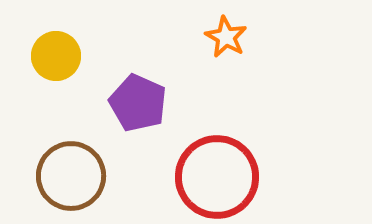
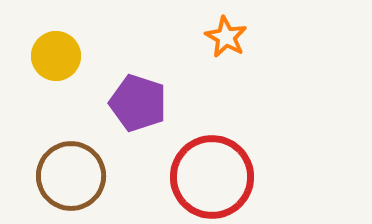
purple pentagon: rotated 6 degrees counterclockwise
red circle: moved 5 px left
